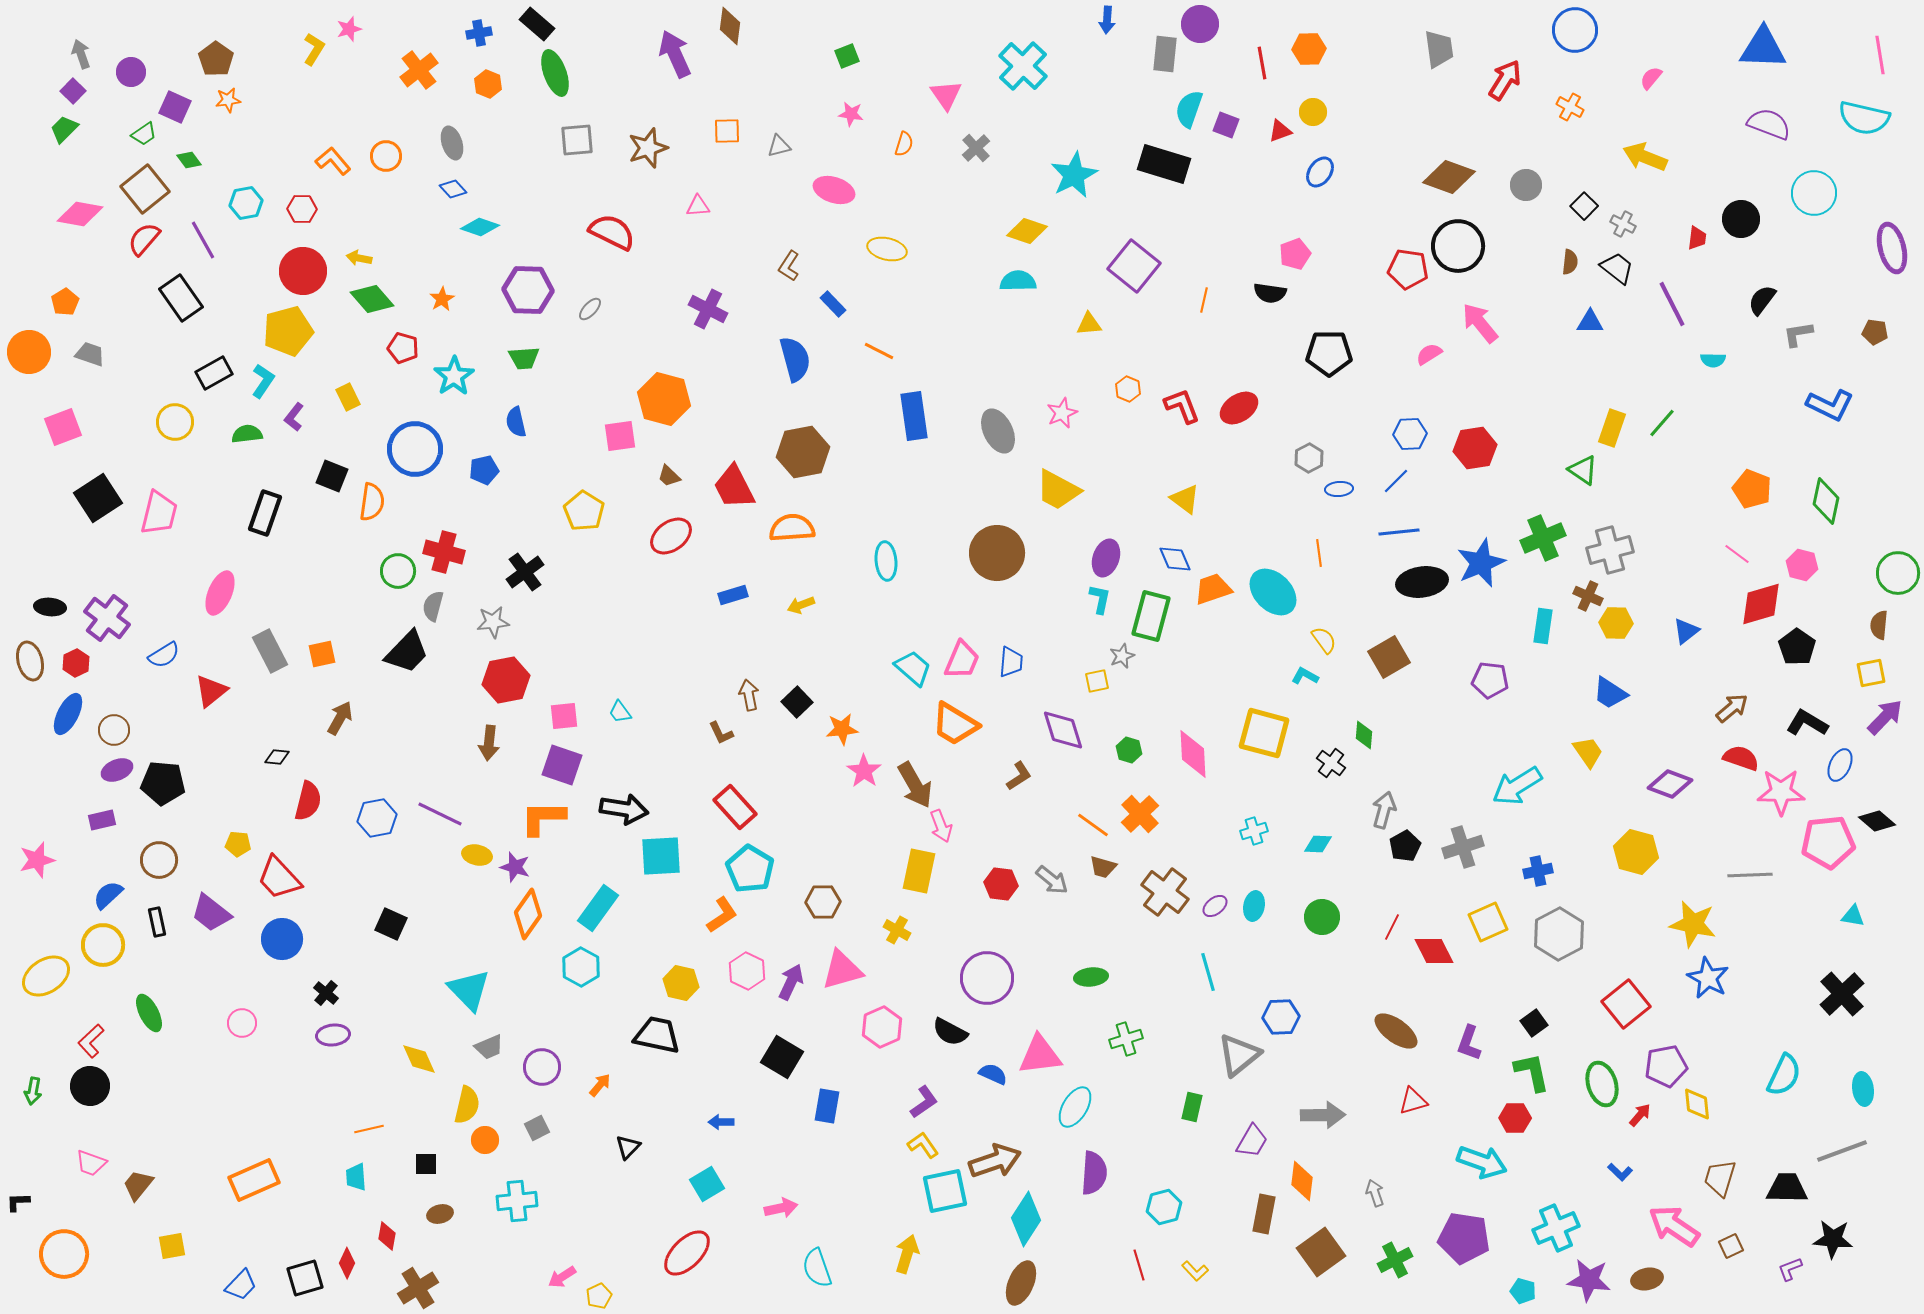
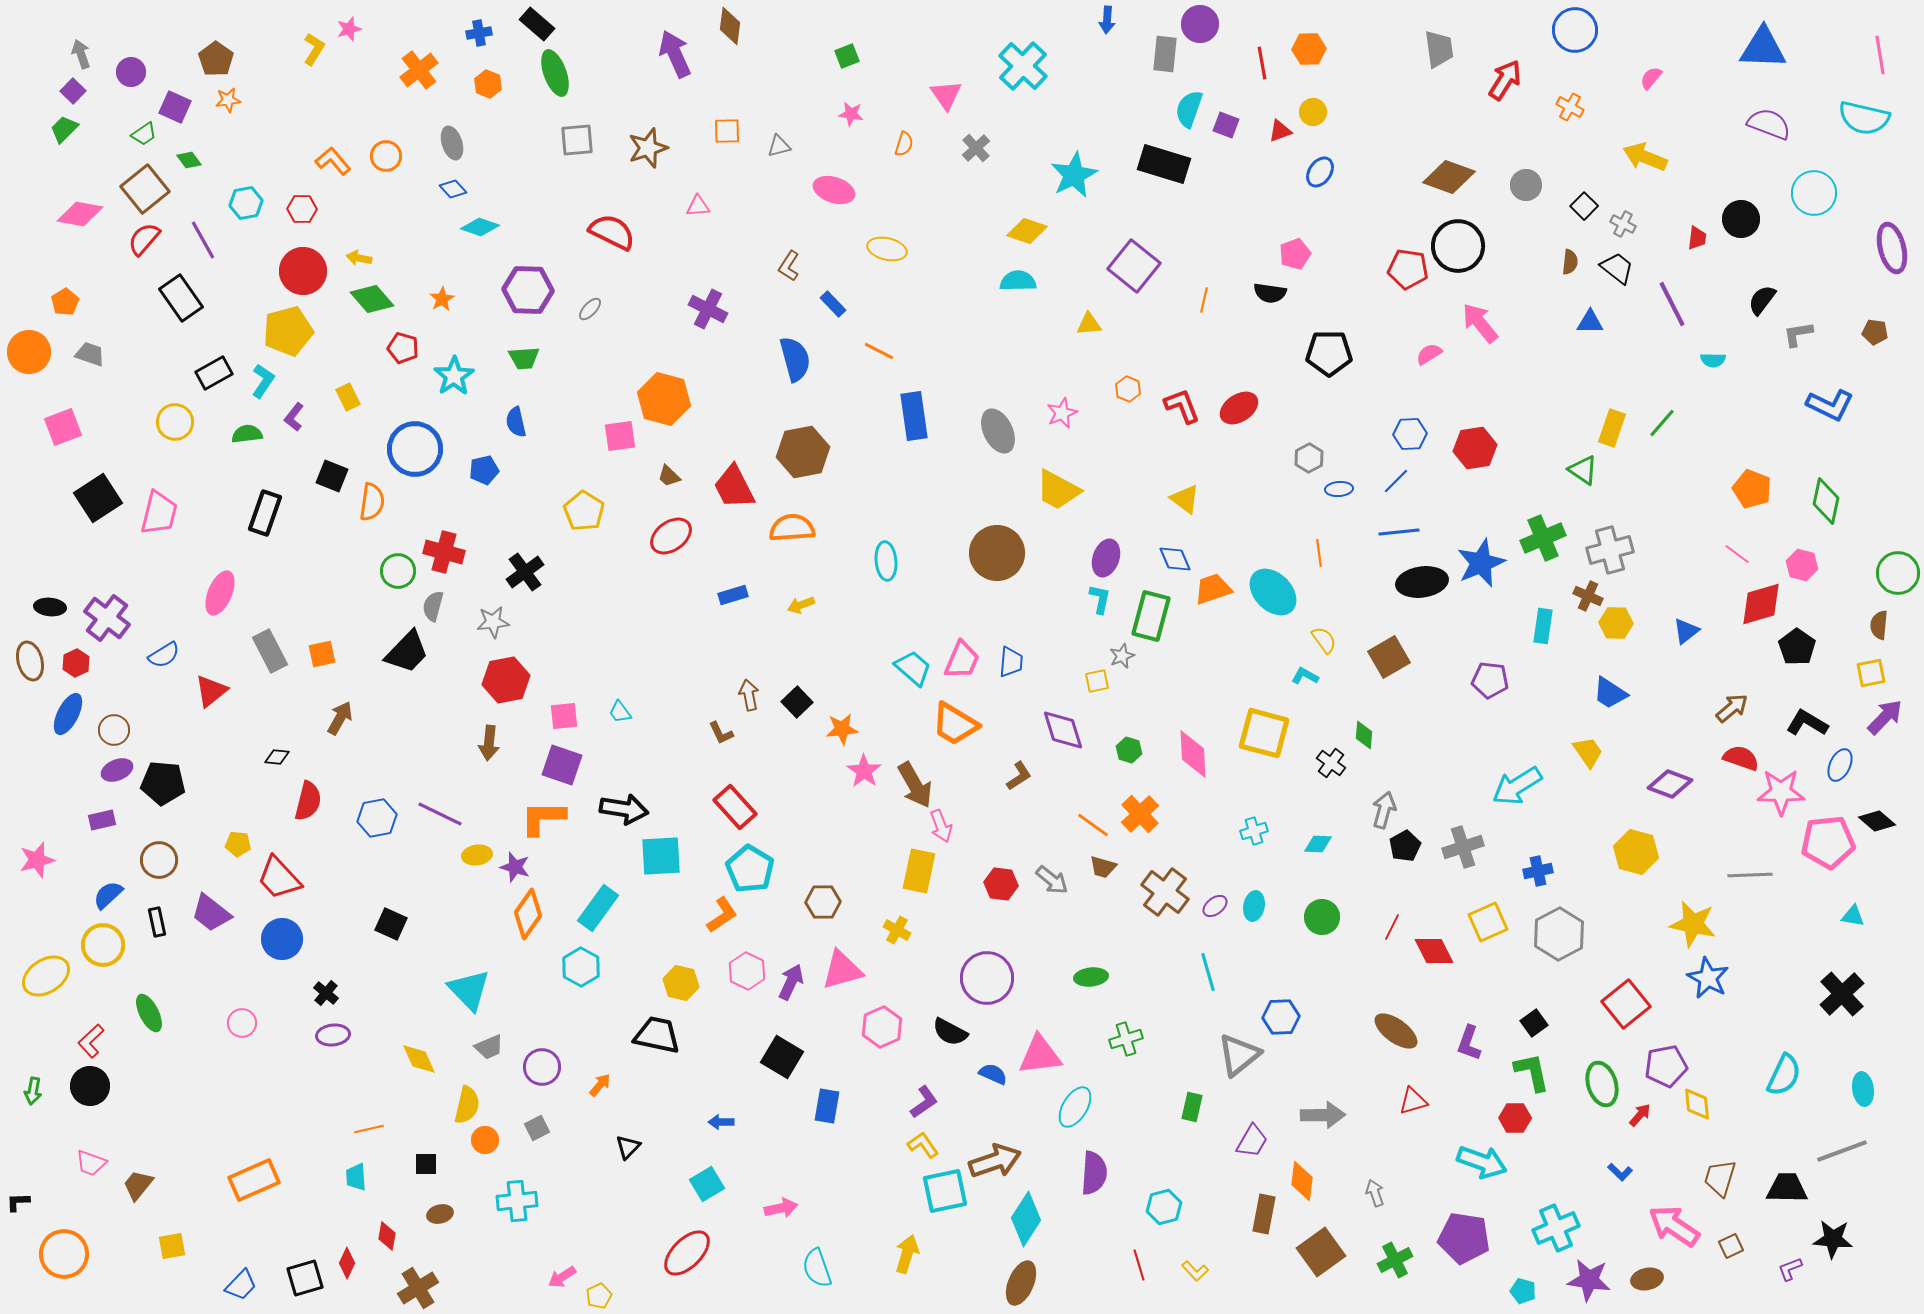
yellow ellipse at (477, 855): rotated 20 degrees counterclockwise
